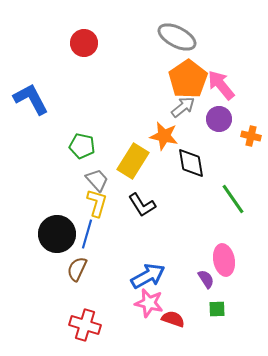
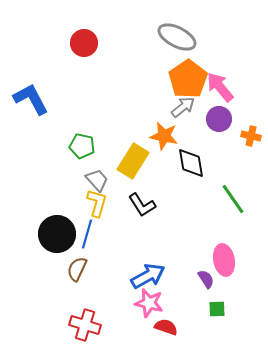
pink arrow: moved 1 px left, 2 px down
red semicircle: moved 7 px left, 8 px down
